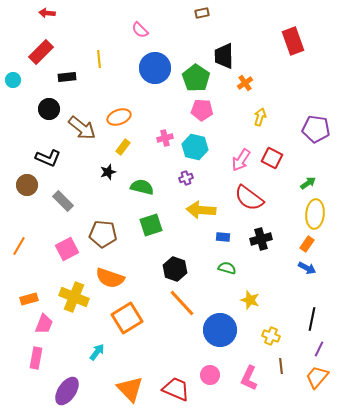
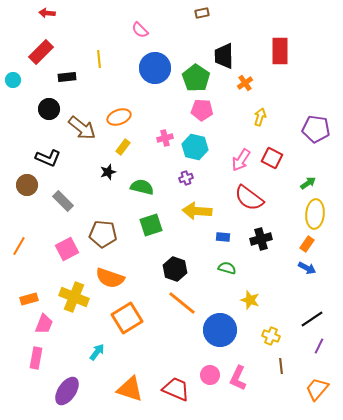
red rectangle at (293, 41): moved 13 px left, 10 px down; rotated 20 degrees clockwise
yellow arrow at (201, 210): moved 4 px left, 1 px down
orange line at (182, 303): rotated 8 degrees counterclockwise
black line at (312, 319): rotated 45 degrees clockwise
purple line at (319, 349): moved 3 px up
orange trapezoid at (317, 377): moved 12 px down
pink L-shape at (249, 378): moved 11 px left
orange triangle at (130, 389): rotated 28 degrees counterclockwise
